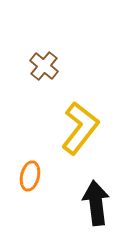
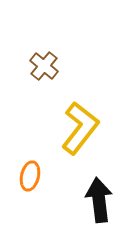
black arrow: moved 3 px right, 3 px up
